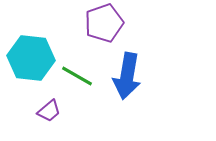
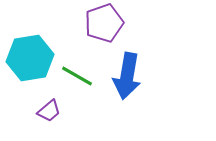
cyan hexagon: moved 1 px left; rotated 15 degrees counterclockwise
